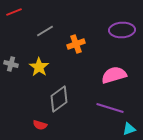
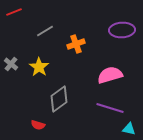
gray cross: rotated 24 degrees clockwise
pink semicircle: moved 4 px left
red semicircle: moved 2 px left
cyan triangle: rotated 32 degrees clockwise
